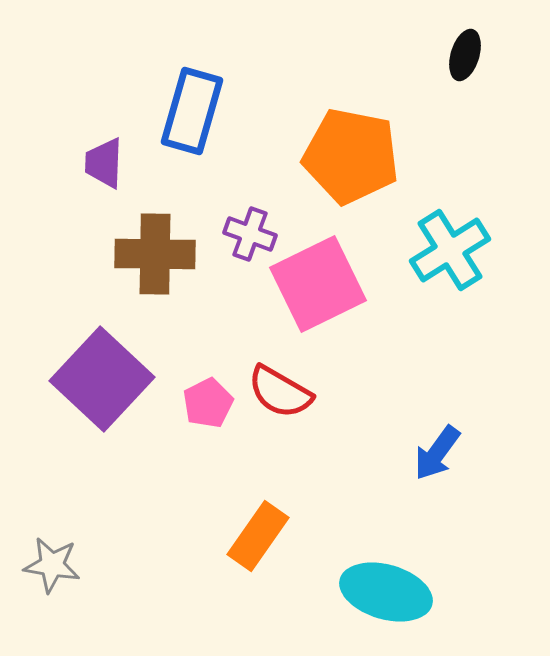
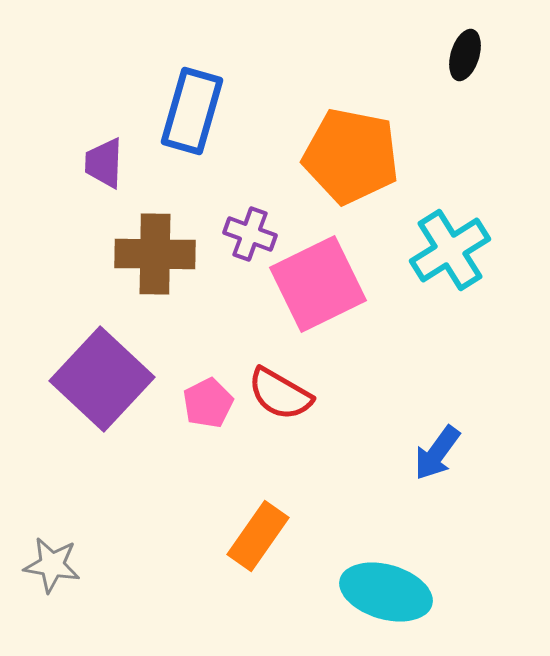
red semicircle: moved 2 px down
